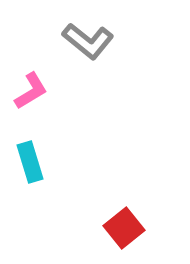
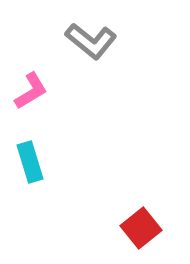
gray L-shape: moved 3 px right
red square: moved 17 px right
